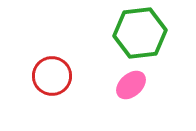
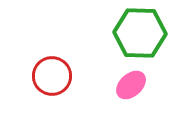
green hexagon: rotated 9 degrees clockwise
